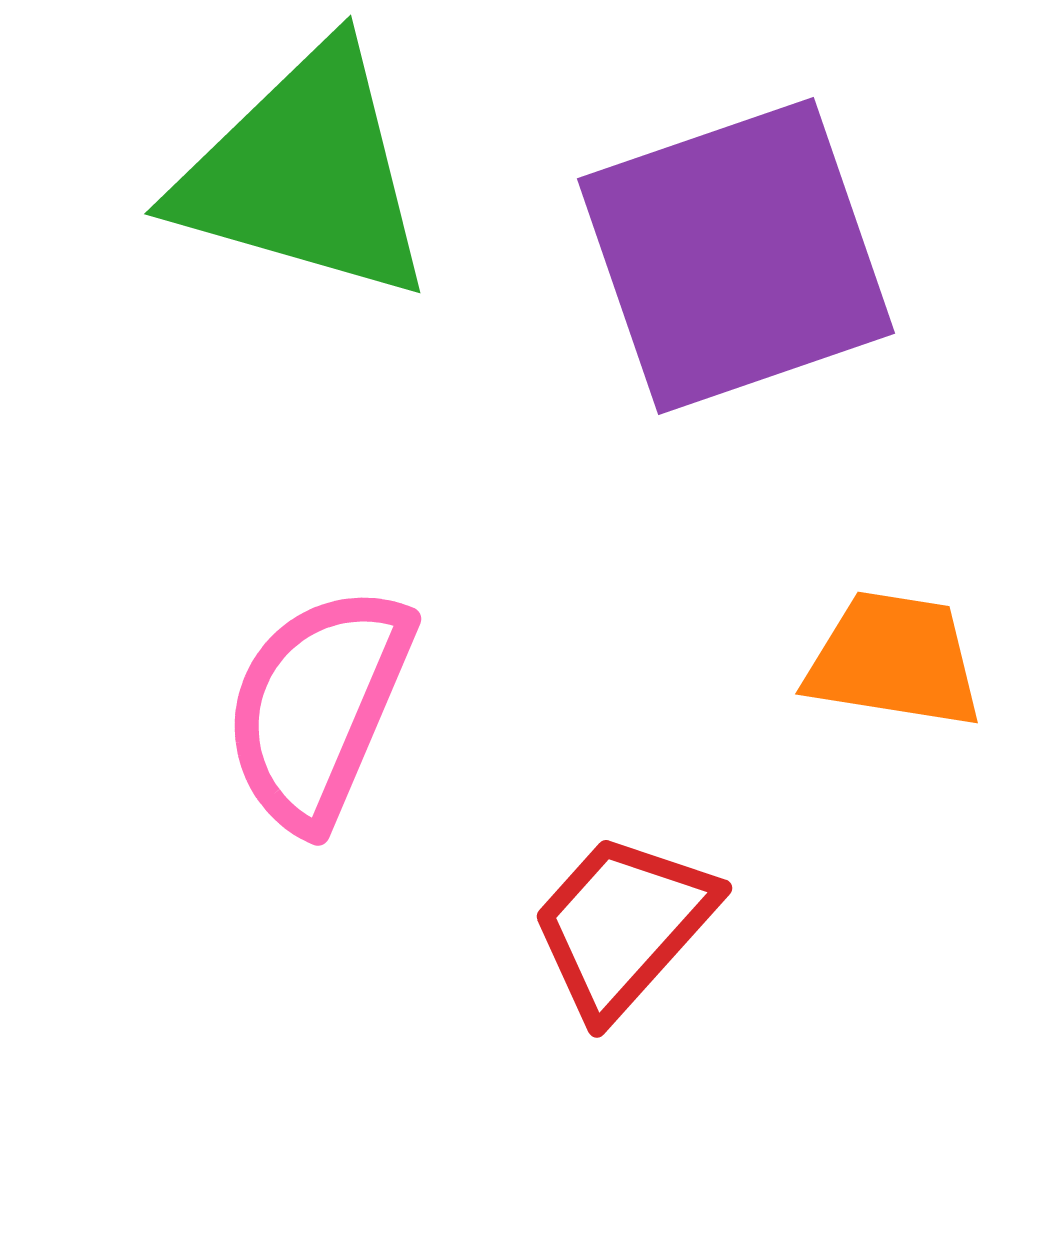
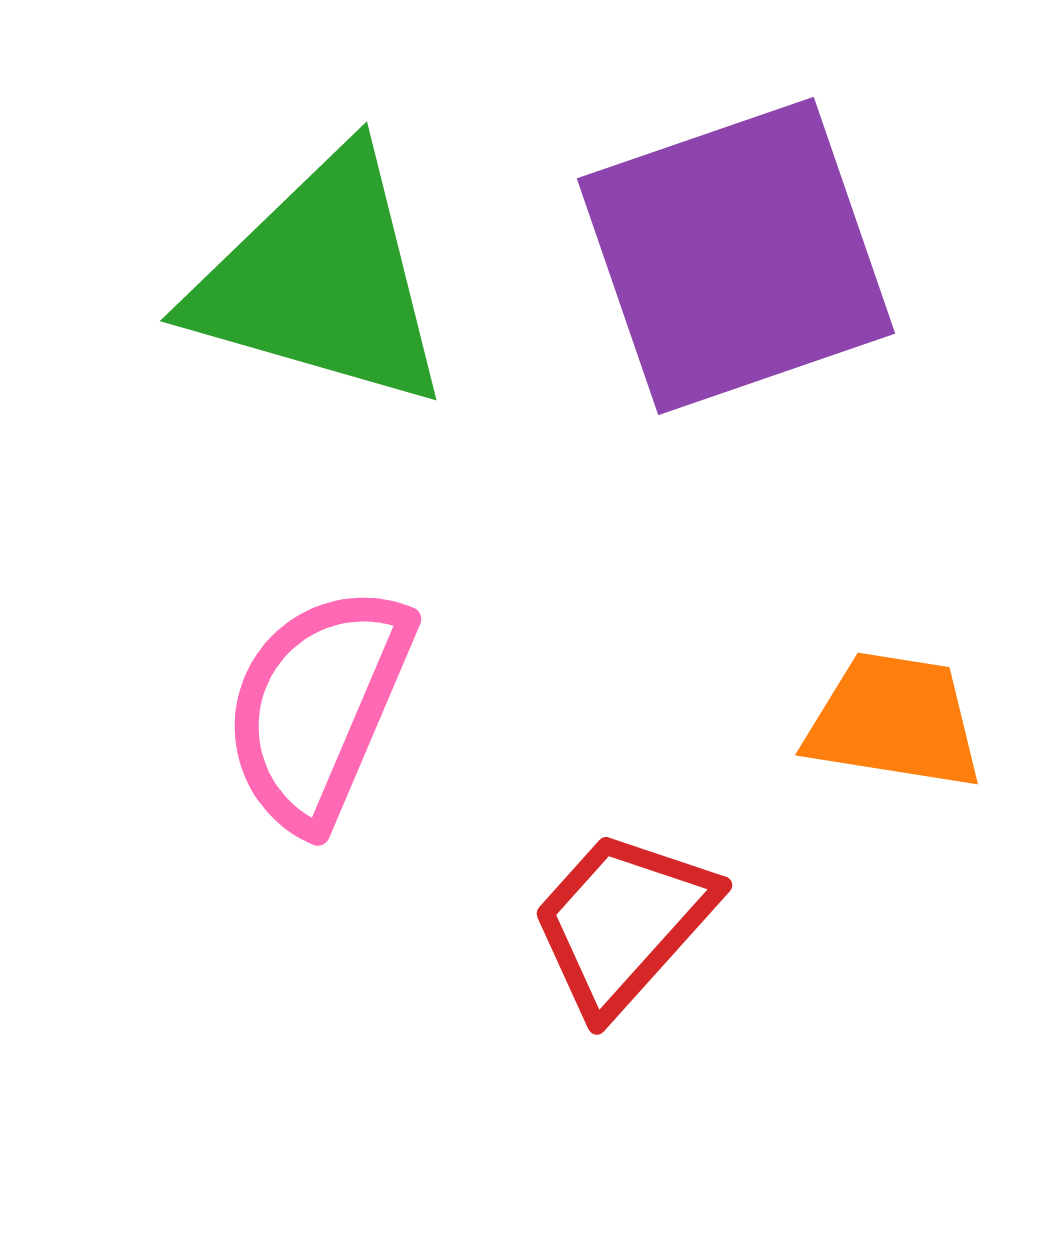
green triangle: moved 16 px right, 107 px down
orange trapezoid: moved 61 px down
red trapezoid: moved 3 px up
